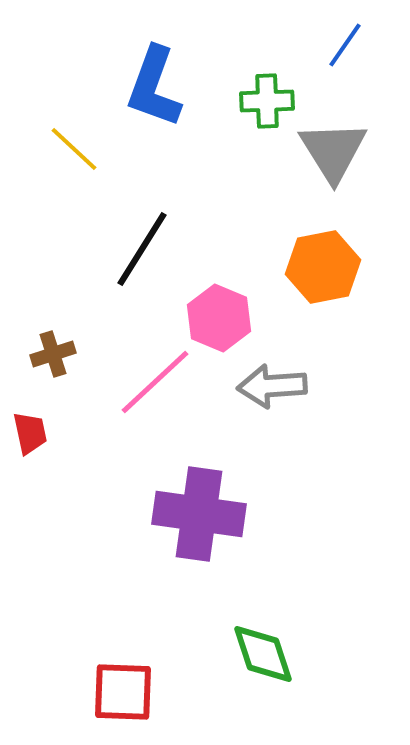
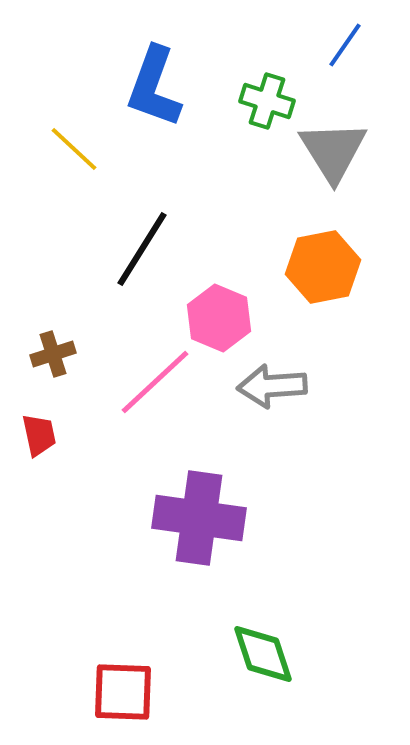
green cross: rotated 20 degrees clockwise
red trapezoid: moved 9 px right, 2 px down
purple cross: moved 4 px down
